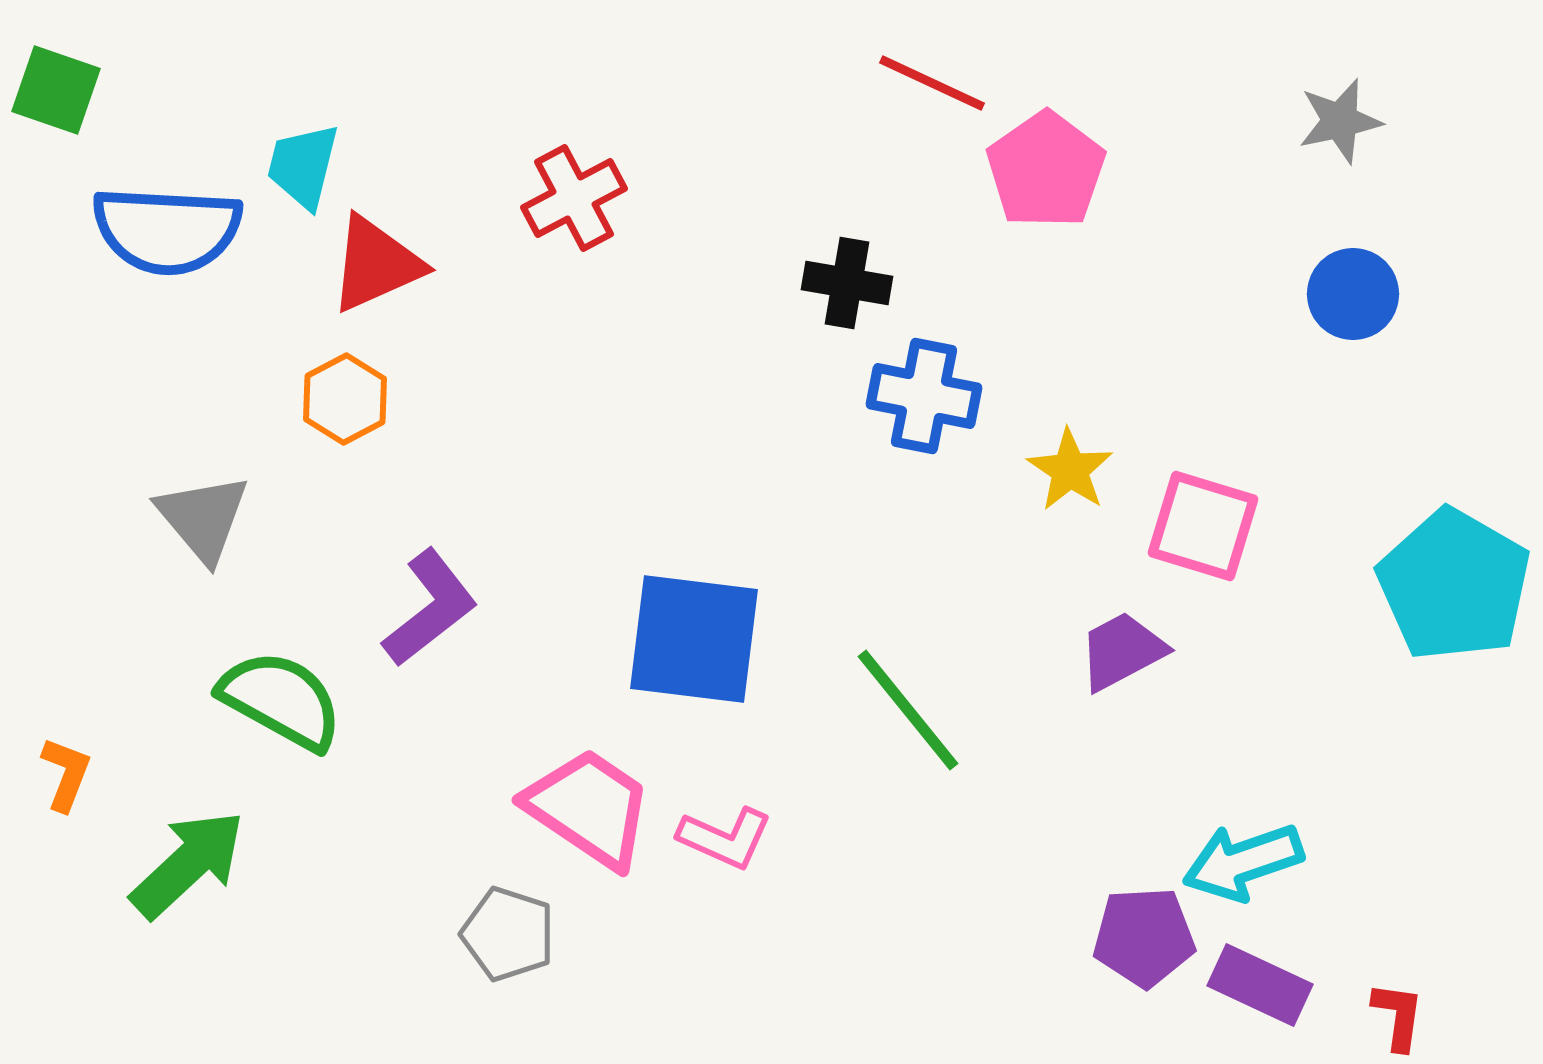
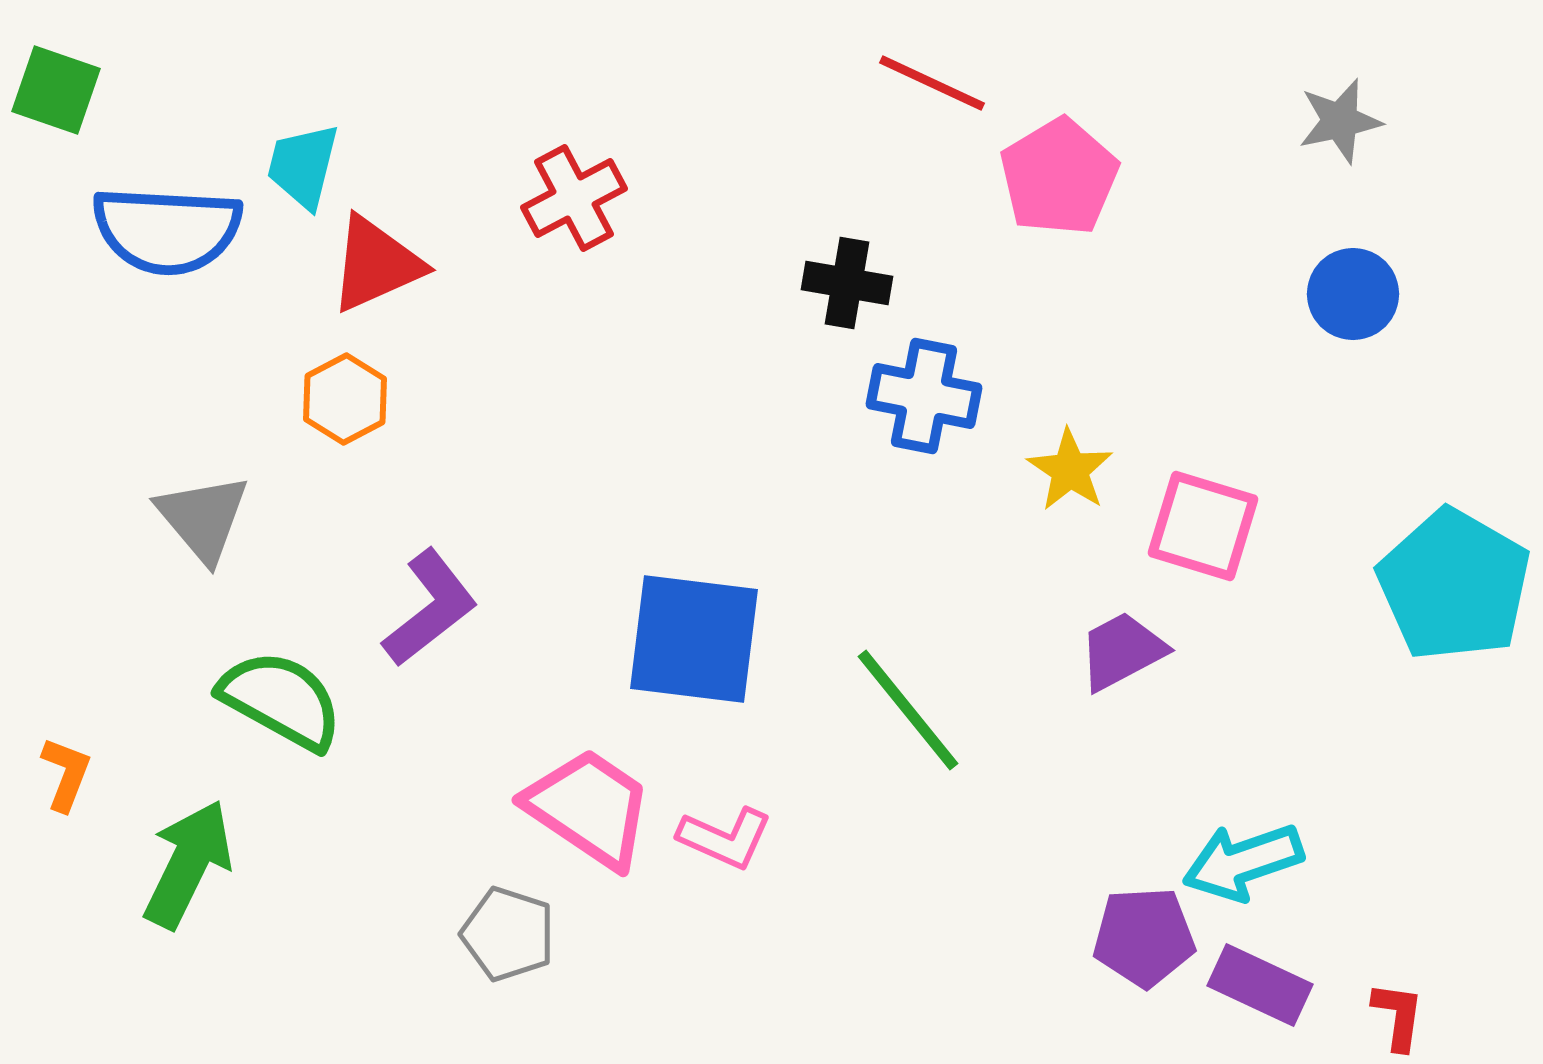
pink pentagon: moved 13 px right, 7 px down; rotated 4 degrees clockwise
green arrow: rotated 21 degrees counterclockwise
